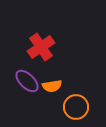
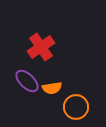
orange semicircle: moved 2 px down
